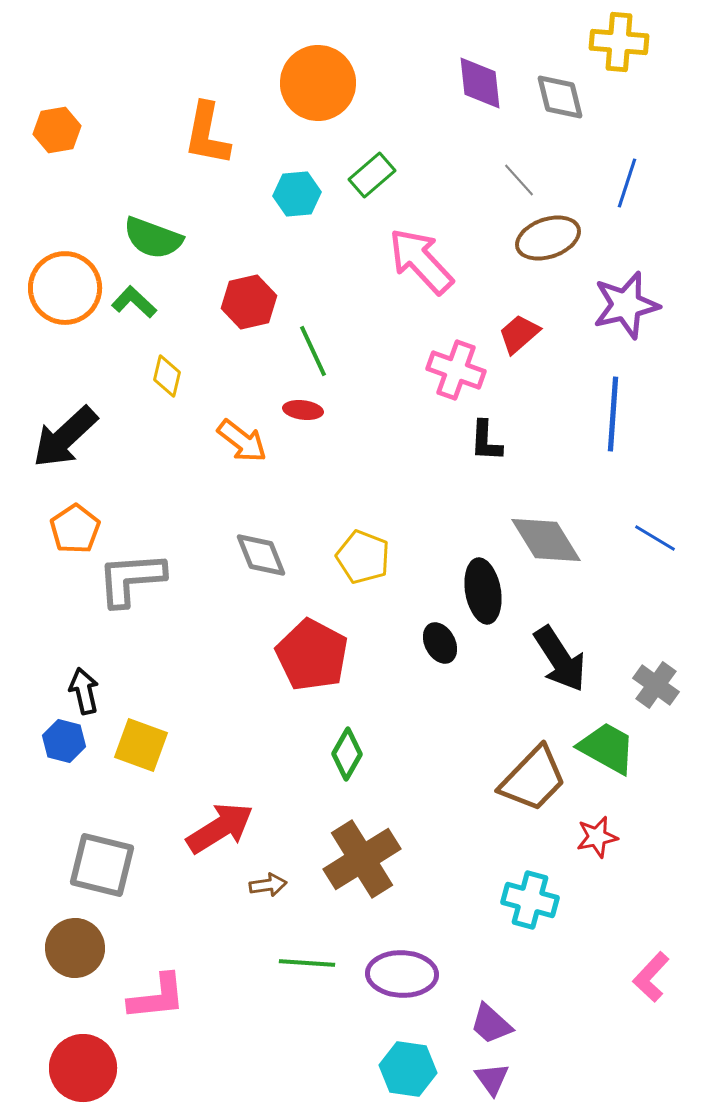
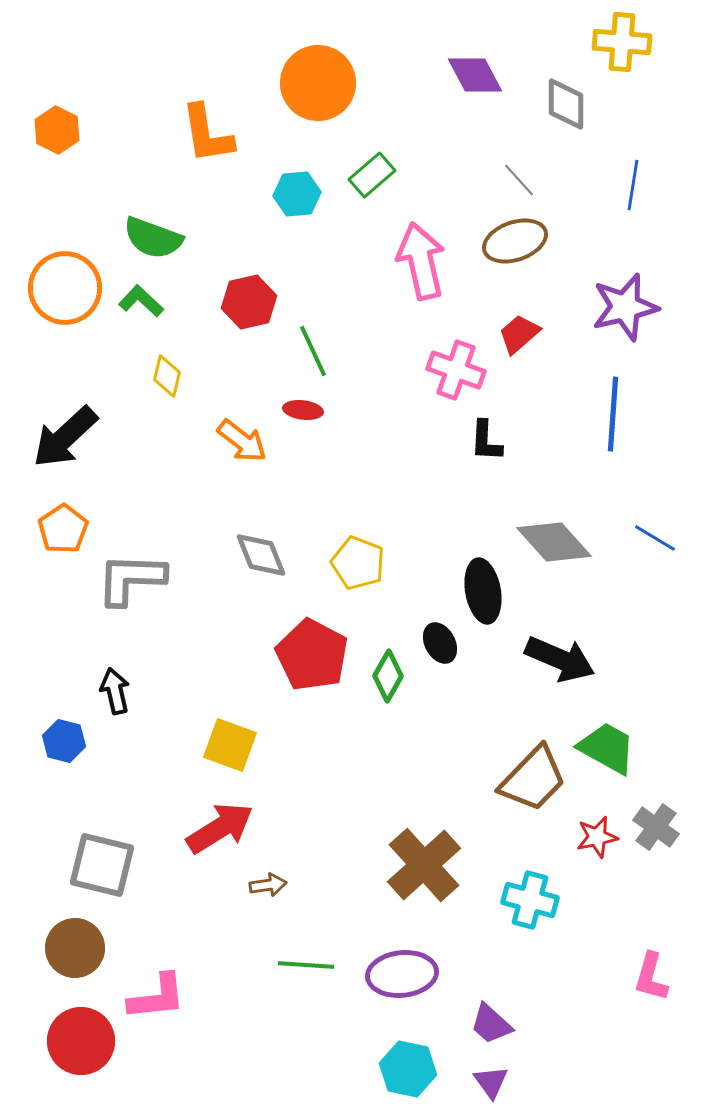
yellow cross at (619, 42): moved 3 px right
purple diamond at (480, 83): moved 5 px left, 8 px up; rotated 22 degrees counterclockwise
gray diamond at (560, 97): moved 6 px right, 7 px down; rotated 14 degrees clockwise
orange hexagon at (57, 130): rotated 24 degrees counterclockwise
orange L-shape at (207, 134): rotated 20 degrees counterclockwise
blue line at (627, 183): moved 6 px right, 2 px down; rotated 9 degrees counterclockwise
brown ellipse at (548, 238): moved 33 px left, 3 px down
pink arrow at (421, 261): rotated 30 degrees clockwise
green L-shape at (134, 302): moved 7 px right, 1 px up
purple star at (626, 305): moved 1 px left, 2 px down
orange pentagon at (75, 529): moved 12 px left
gray diamond at (546, 540): moved 8 px right, 2 px down; rotated 10 degrees counterclockwise
yellow pentagon at (363, 557): moved 5 px left, 6 px down
gray L-shape at (131, 579): rotated 6 degrees clockwise
black arrow at (560, 659): rotated 34 degrees counterclockwise
gray cross at (656, 685): moved 142 px down
black arrow at (84, 691): moved 31 px right
yellow square at (141, 745): moved 89 px right
green diamond at (347, 754): moved 41 px right, 78 px up
brown cross at (362, 859): moved 62 px right, 6 px down; rotated 10 degrees counterclockwise
green line at (307, 963): moved 1 px left, 2 px down
purple ellipse at (402, 974): rotated 8 degrees counterclockwise
pink L-shape at (651, 977): rotated 27 degrees counterclockwise
red circle at (83, 1068): moved 2 px left, 27 px up
cyan hexagon at (408, 1069): rotated 4 degrees clockwise
purple triangle at (492, 1079): moved 1 px left, 3 px down
